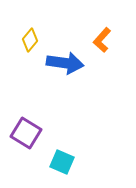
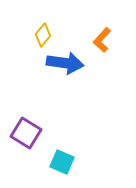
yellow diamond: moved 13 px right, 5 px up
